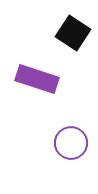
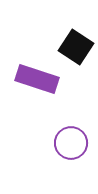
black square: moved 3 px right, 14 px down
